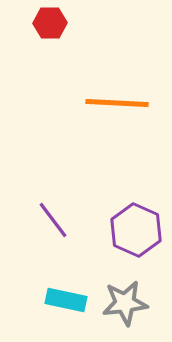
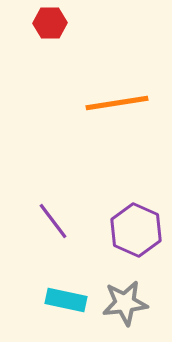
orange line: rotated 12 degrees counterclockwise
purple line: moved 1 px down
